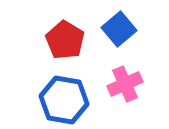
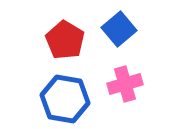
pink cross: rotated 8 degrees clockwise
blue hexagon: moved 1 px right, 1 px up
